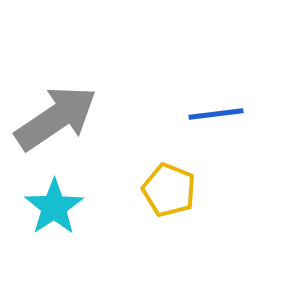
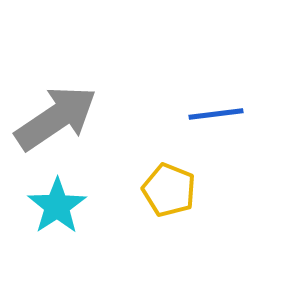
cyan star: moved 3 px right, 1 px up
